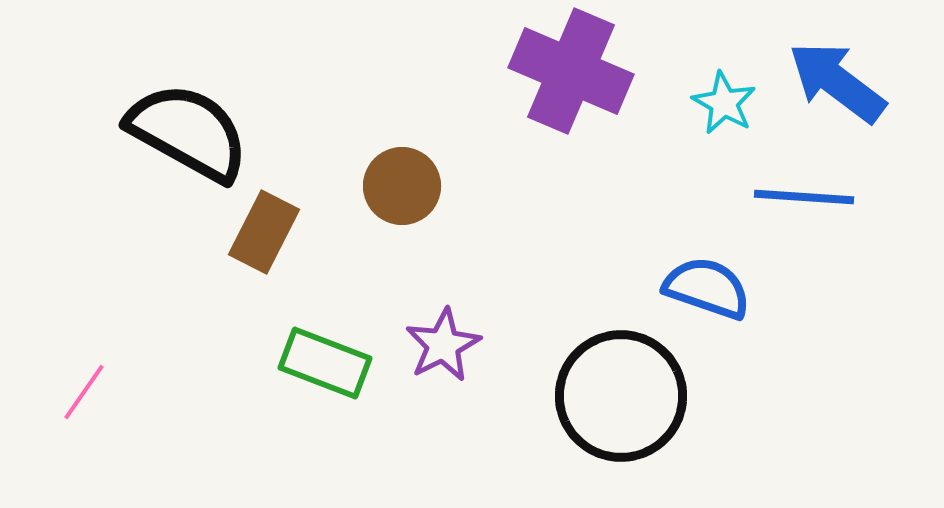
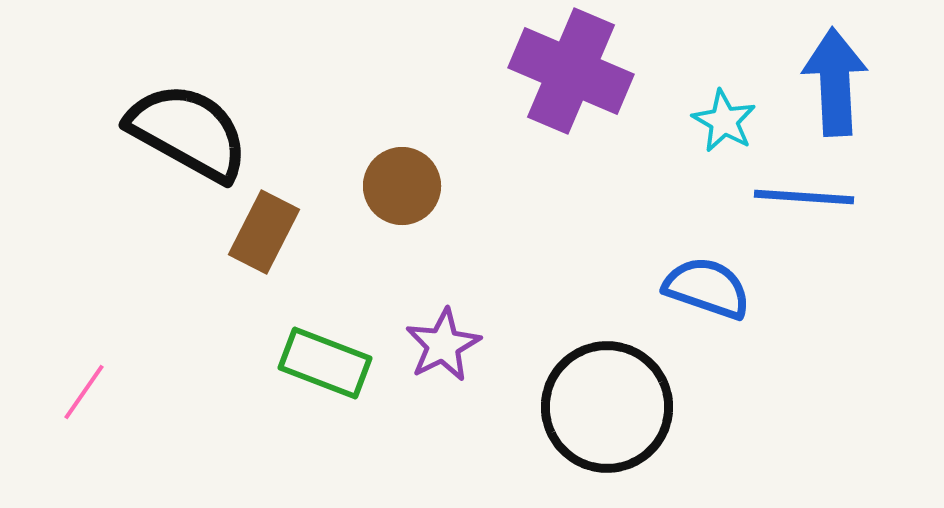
blue arrow: moved 2 px left; rotated 50 degrees clockwise
cyan star: moved 18 px down
black circle: moved 14 px left, 11 px down
